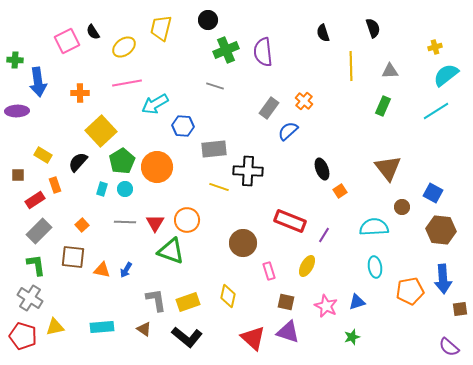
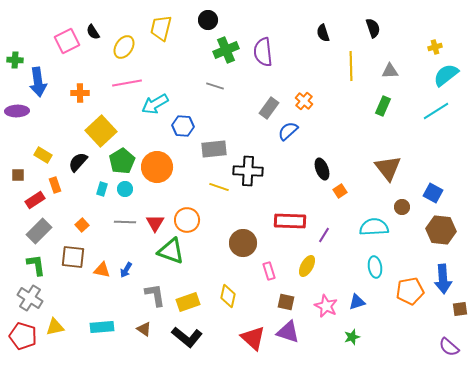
yellow ellipse at (124, 47): rotated 20 degrees counterclockwise
red rectangle at (290, 221): rotated 20 degrees counterclockwise
gray L-shape at (156, 300): moved 1 px left, 5 px up
